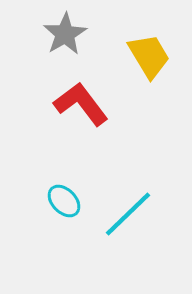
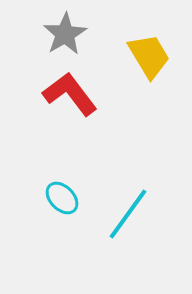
red L-shape: moved 11 px left, 10 px up
cyan ellipse: moved 2 px left, 3 px up
cyan line: rotated 10 degrees counterclockwise
